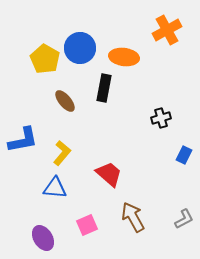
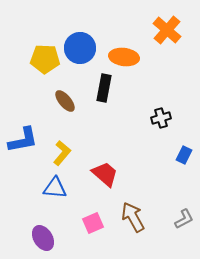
orange cross: rotated 20 degrees counterclockwise
yellow pentagon: rotated 28 degrees counterclockwise
red trapezoid: moved 4 px left
pink square: moved 6 px right, 2 px up
